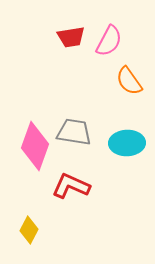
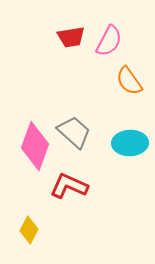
gray trapezoid: rotated 33 degrees clockwise
cyan ellipse: moved 3 px right
red L-shape: moved 2 px left
